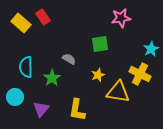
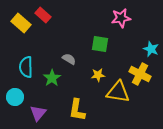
red rectangle: moved 2 px up; rotated 14 degrees counterclockwise
green square: rotated 18 degrees clockwise
cyan star: rotated 21 degrees counterclockwise
yellow star: rotated 16 degrees clockwise
purple triangle: moved 3 px left, 4 px down
